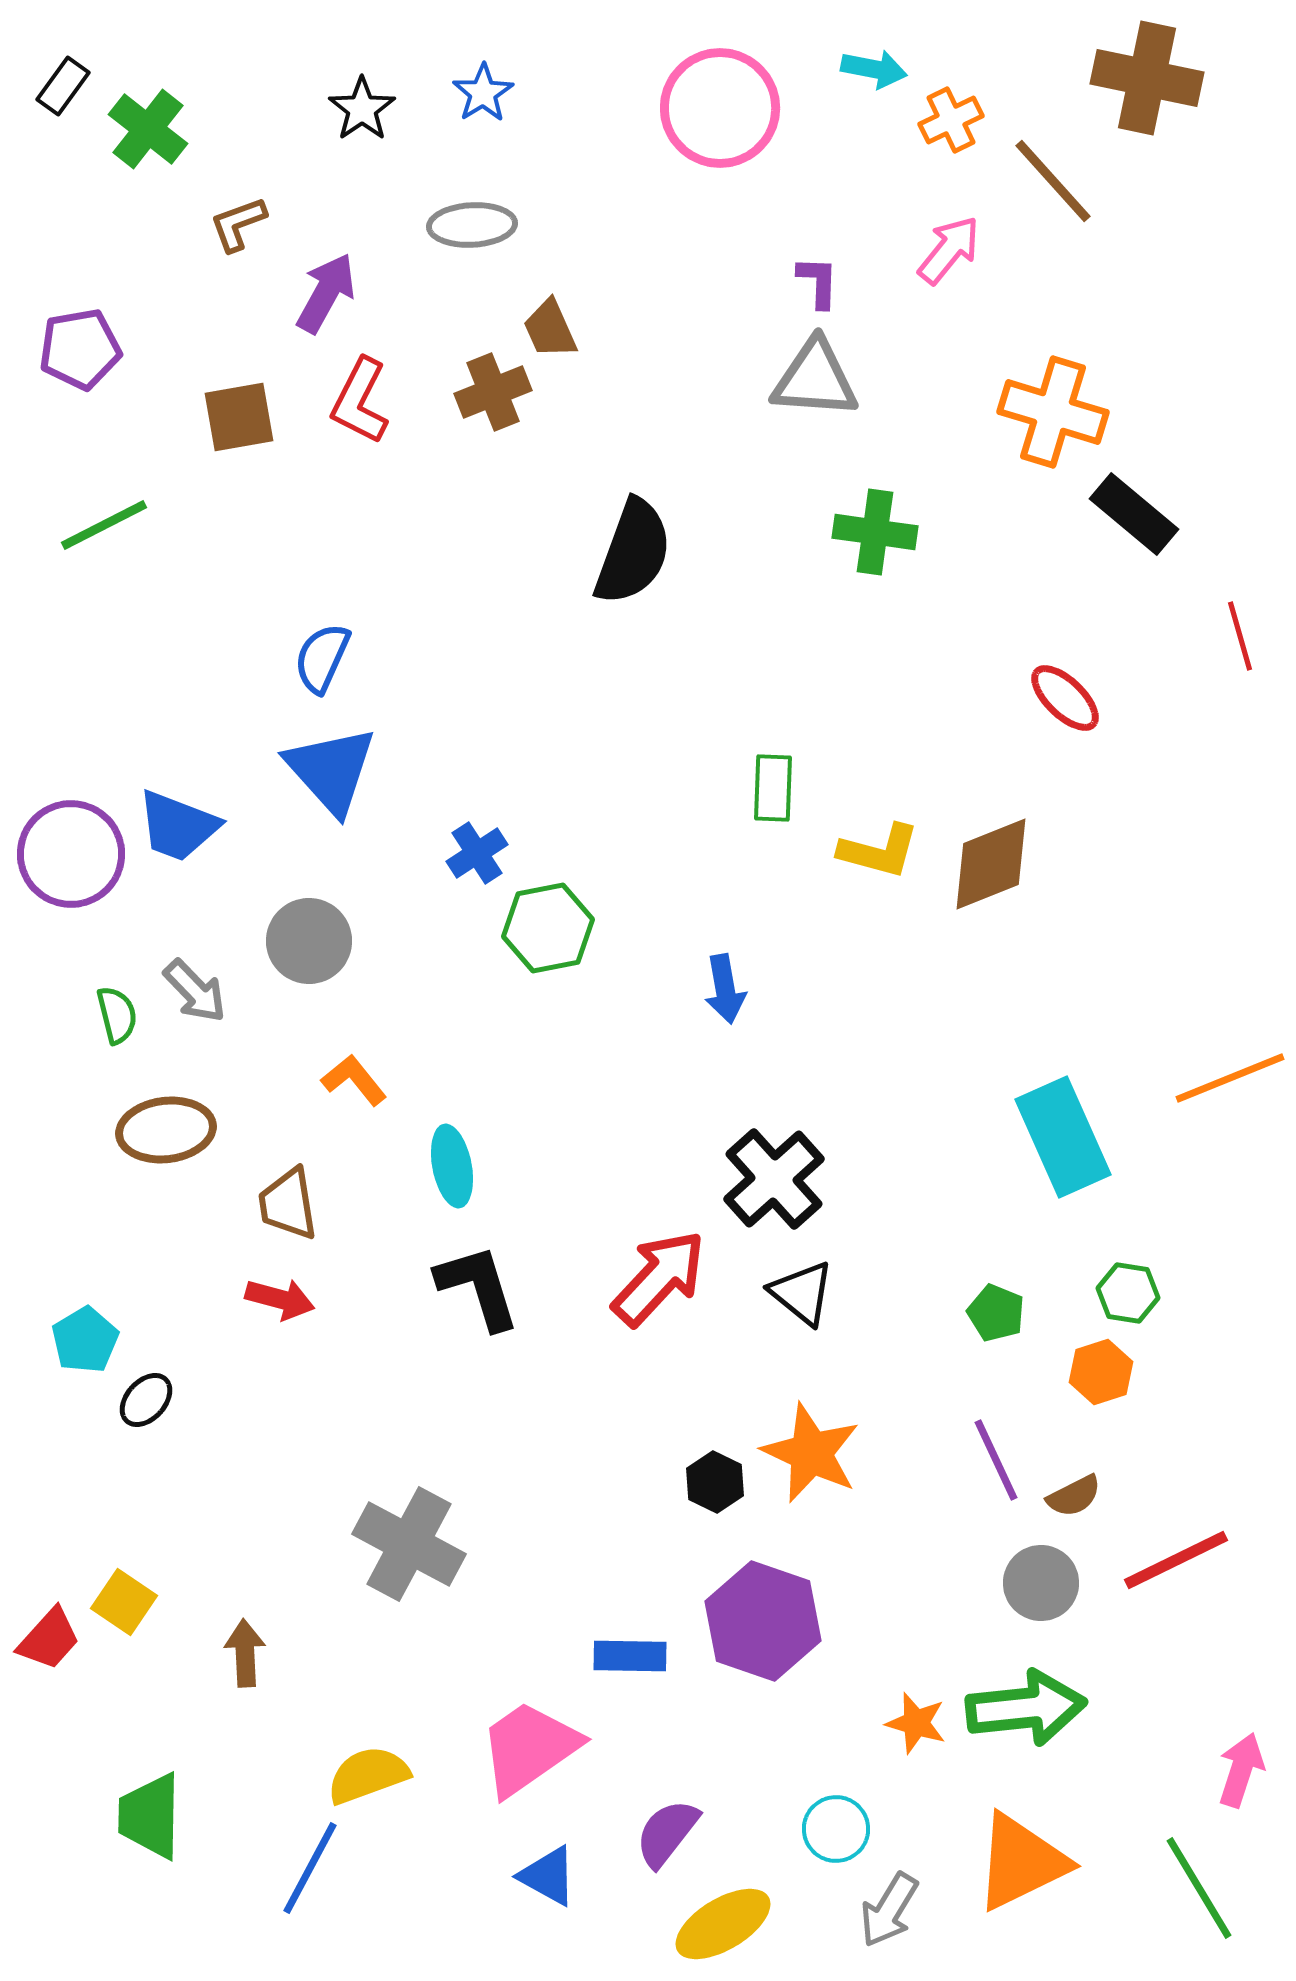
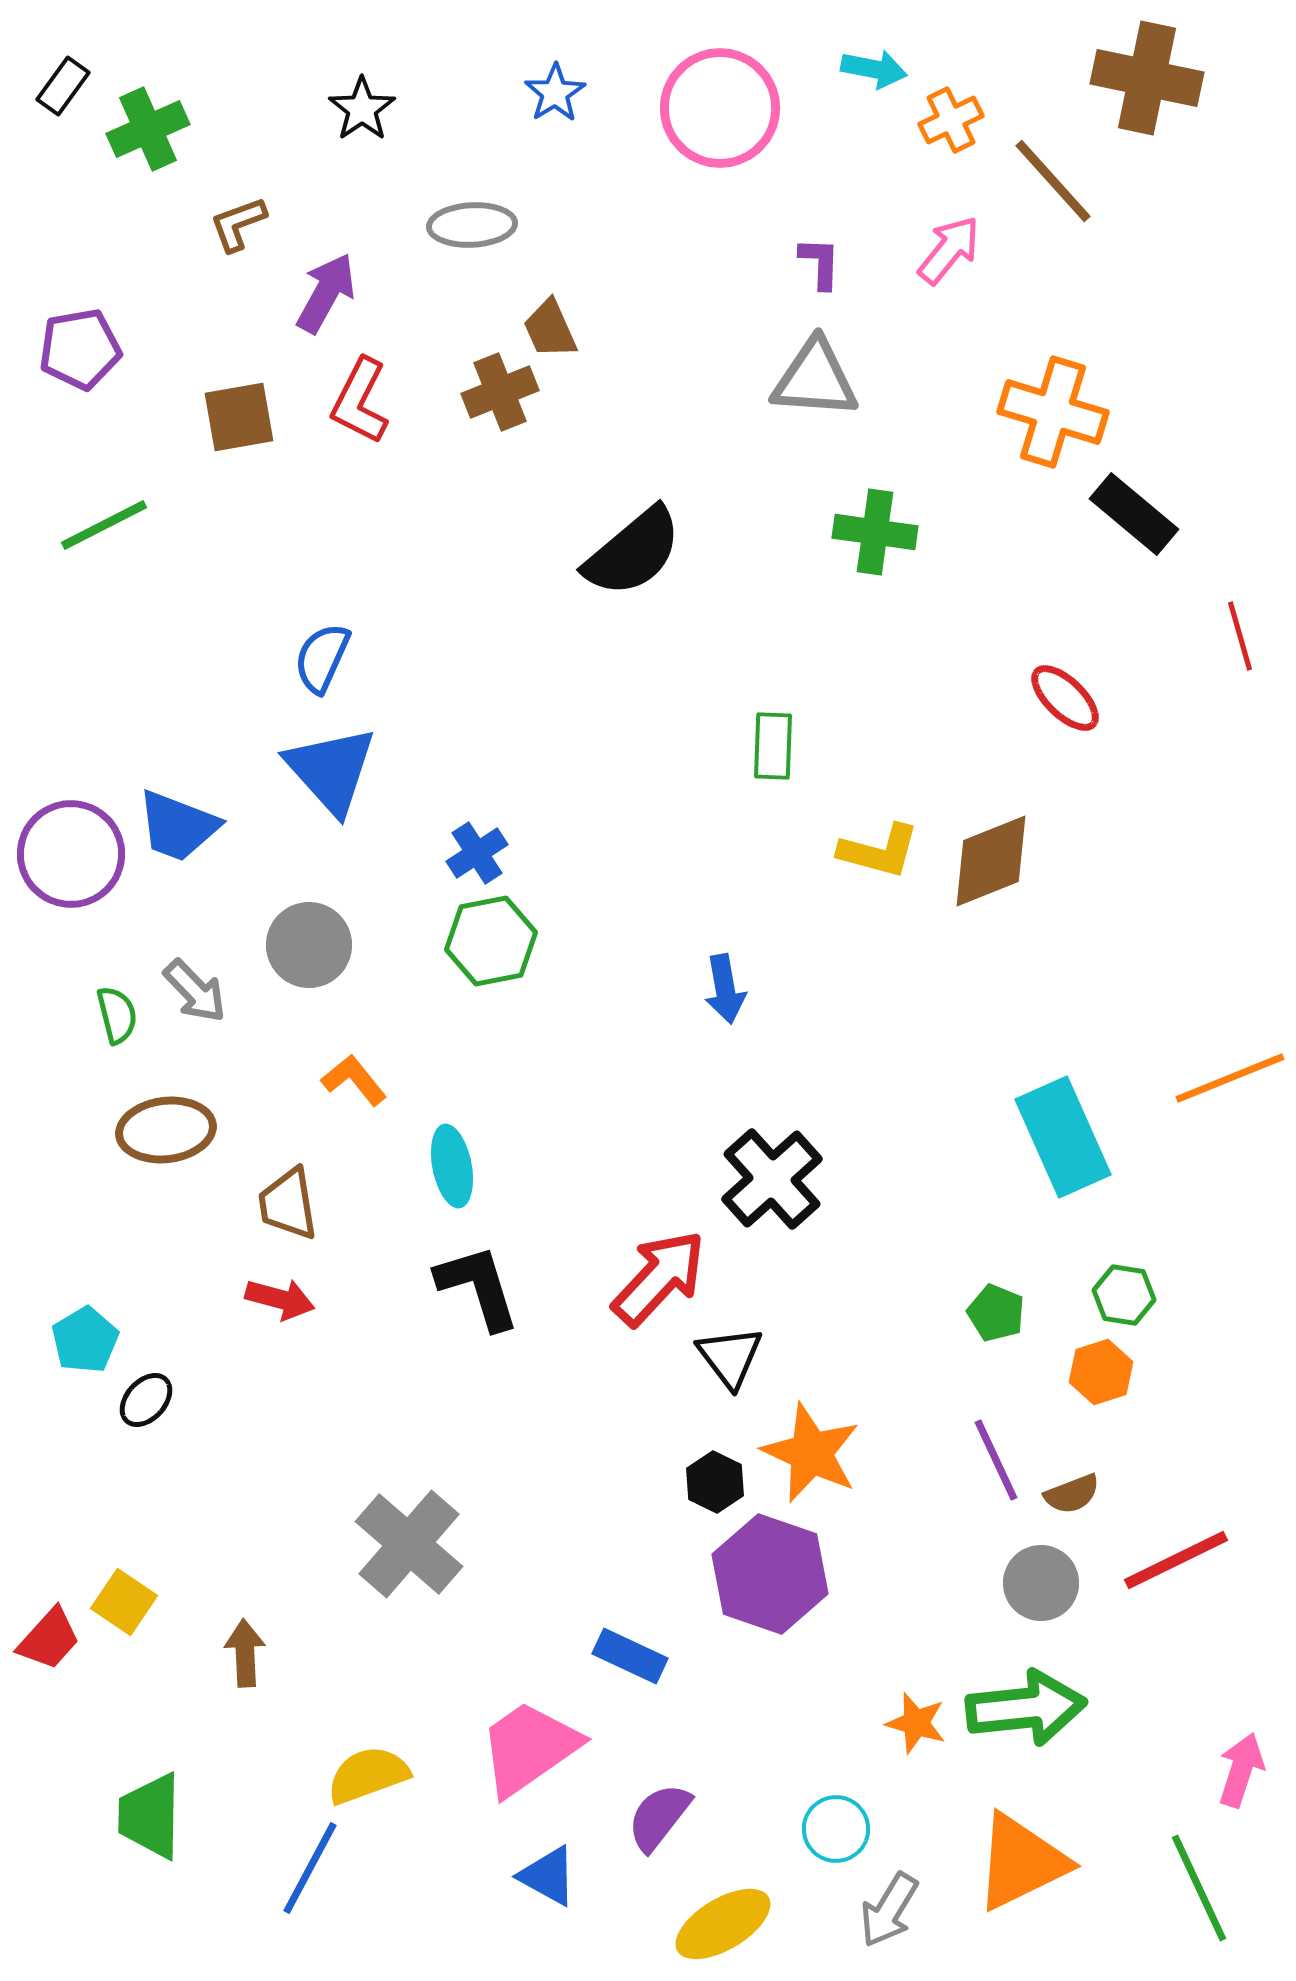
blue star at (483, 93): moved 72 px right
green cross at (148, 129): rotated 28 degrees clockwise
purple L-shape at (818, 282): moved 2 px right, 19 px up
brown cross at (493, 392): moved 7 px right
black semicircle at (633, 552): rotated 30 degrees clockwise
green rectangle at (773, 788): moved 42 px up
brown diamond at (991, 864): moved 3 px up
green hexagon at (548, 928): moved 57 px left, 13 px down
gray circle at (309, 941): moved 4 px down
black cross at (774, 1179): moved 2 px left
black triangle at (802, 1293): moved 72 px left, 64 px down; rotated 14 degrees clockwise
green hexagon at (1128, 1293): moved 4 px left, 2 px down
brown semicircle at (1074, 1496): moved 2 px left, 2 px up; rotated 6 degrees clockwise
gray cross at (409, 1544): rotated 13 degrees clockwise
purple hexagon at (763, 1621): moved 7 px right, 47 px up
blue rectangle at (630, 1656): rotated 24 degrees clockwise
purple semicircle at (667, 1833): moved 8 px left, 16 px up
green line at (1199, 1888): rotated 6 degrees clockwise
